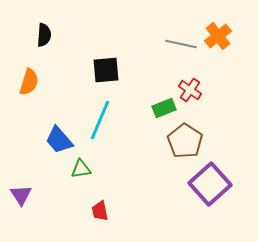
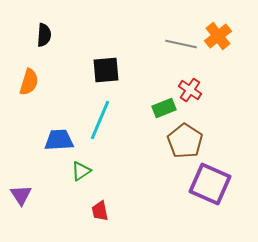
blue trapezoid: rotated 128 degrees clockwise
green triangle: moved 2 px down; rotated 25 degrees counterclockwise
purple square: rotated 24 degrees counterclockwise
